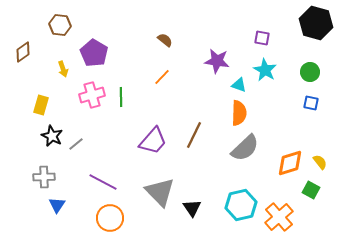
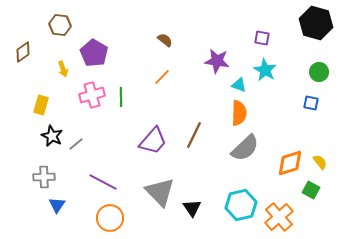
green circle: moved 9 px right
